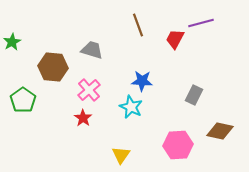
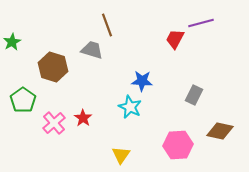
brown line: moved 31 px left
brown hexagon: rotated 12 degrees clockwise
pink cross: moved 35 px left, 33 px down
cyan star: moved 1 px left
